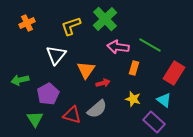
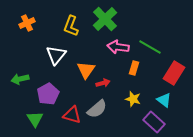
yellow L-shape: rotated 50 degrees counterclockwise
green line: moved 2 px down
green arrow: moved 1 px up
